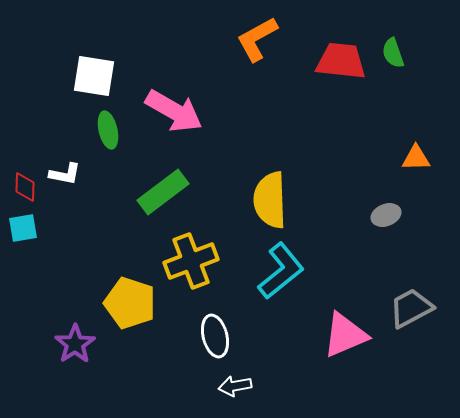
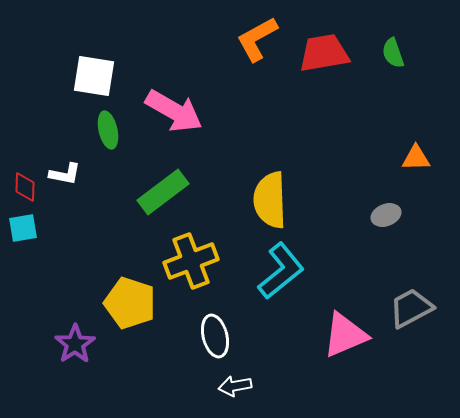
red trapezoid: moved 17 px left, 8 px up; rotated 16 degrees counterclockwise
